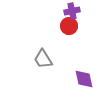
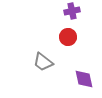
red circle: moved 1 px left, 11 px down
gray trapezoid: moved 3 px down; rotated 20 degrees counterclockwise
